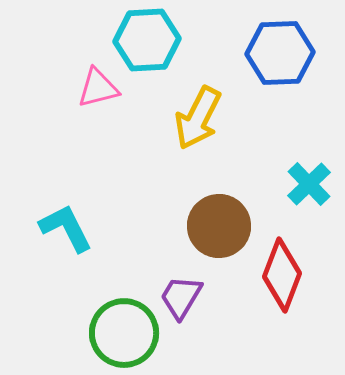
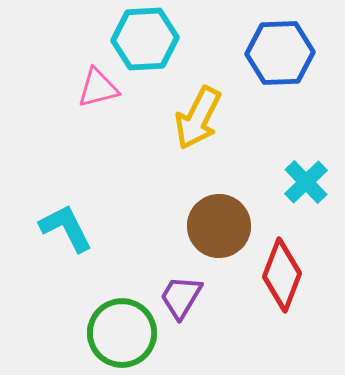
cyan hexagon: moved 2 px left, 1 px up
cyan cross: moved 3 px left, 2 px up
green circle: moved 2 px left
